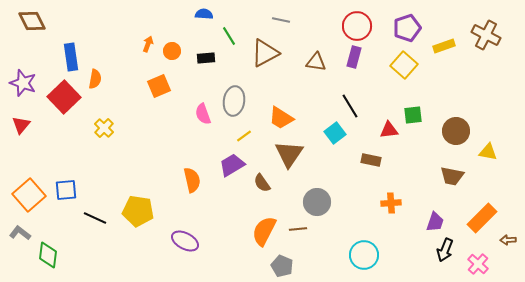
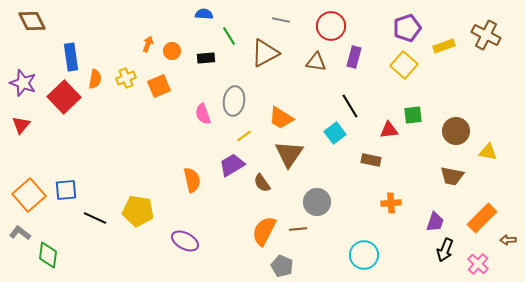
red circle at (357, 26): moved 26 px left
yellow cross at (104, 128): moved 22 px right, 50 px up; rotated 24 degrees clockwise
